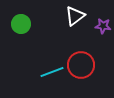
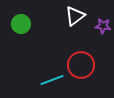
cyan line: moved 8 px down
